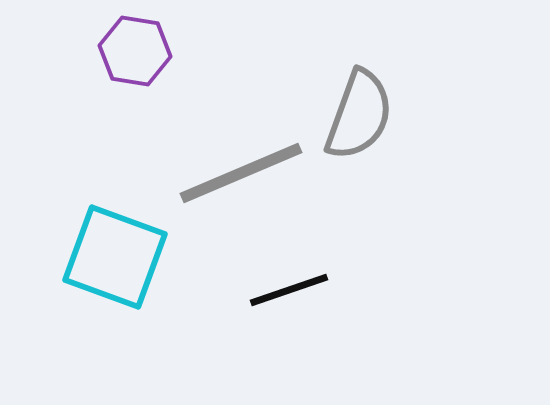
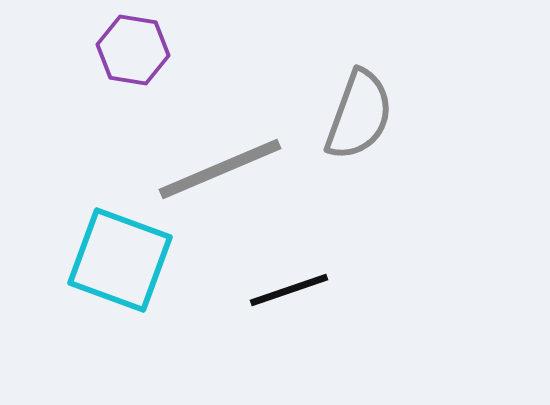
purple hexagon: moved 2 px left, 1 px up
gray line: moved 21 px left, 4 px up
cyan square: moved 5 px right, 3 px down
